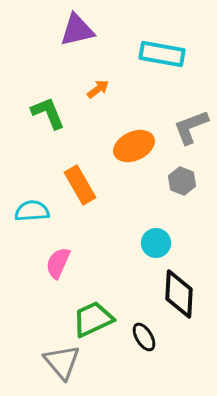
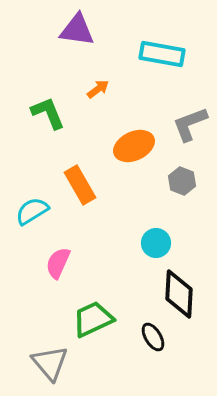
purple triangle: rotated 21 degrees clockwise
gray L-shape: moved 1 px left, 3 px up
cyan semicircle: rotated 28 degrees counterclockwise
black ellipse: moved 9 px right
gray triangle: moved 12 px left, 1 px down
